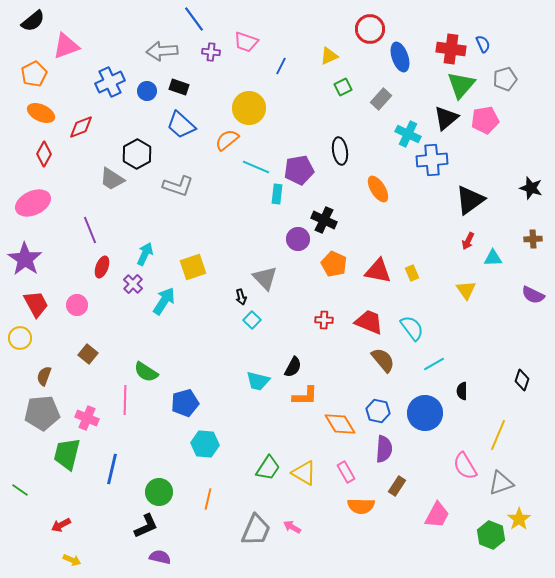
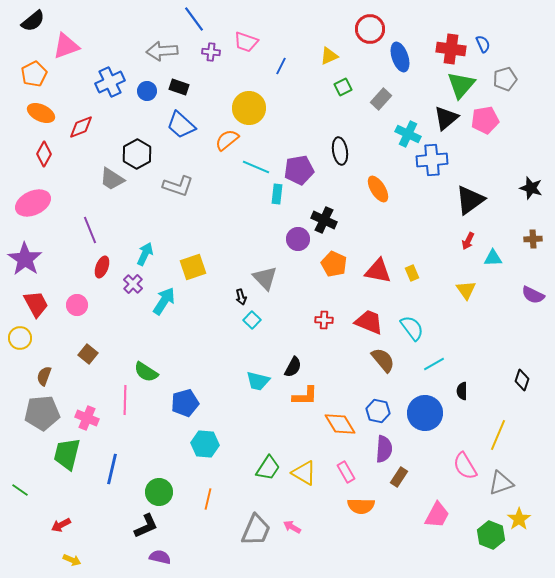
brown rectangle at (397, 486): moved 2 px right, 9 px up
